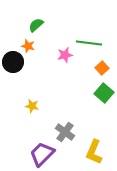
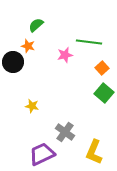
green line: moved 1 px up
purple trapezoid: rotated 20 degrees clockwise
